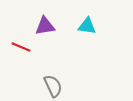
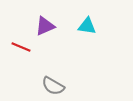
purple triangle: rotated 15 degrees counterclockwise
gray semicircle: rotated 145 degrees clockwise
